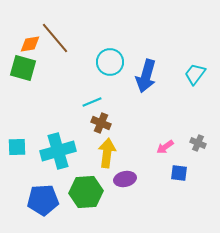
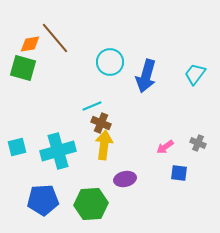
cyan line: moved 4 px down
cyan square: rotated 12 degrees counterclockwise
yellow arrow: moved 3 px left, 8 px up
green hexagon: moved 5 px right, 12 px down
